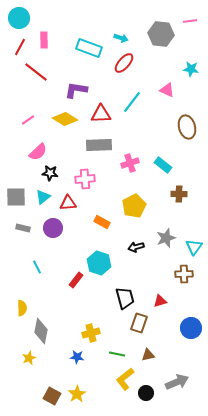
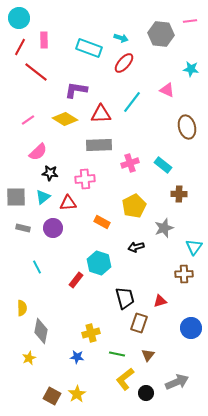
gray star at (166, 238): moved 2 px left, 10 px up
brown triangle at (148, 355): rotated 40 degrees counterclockwise
